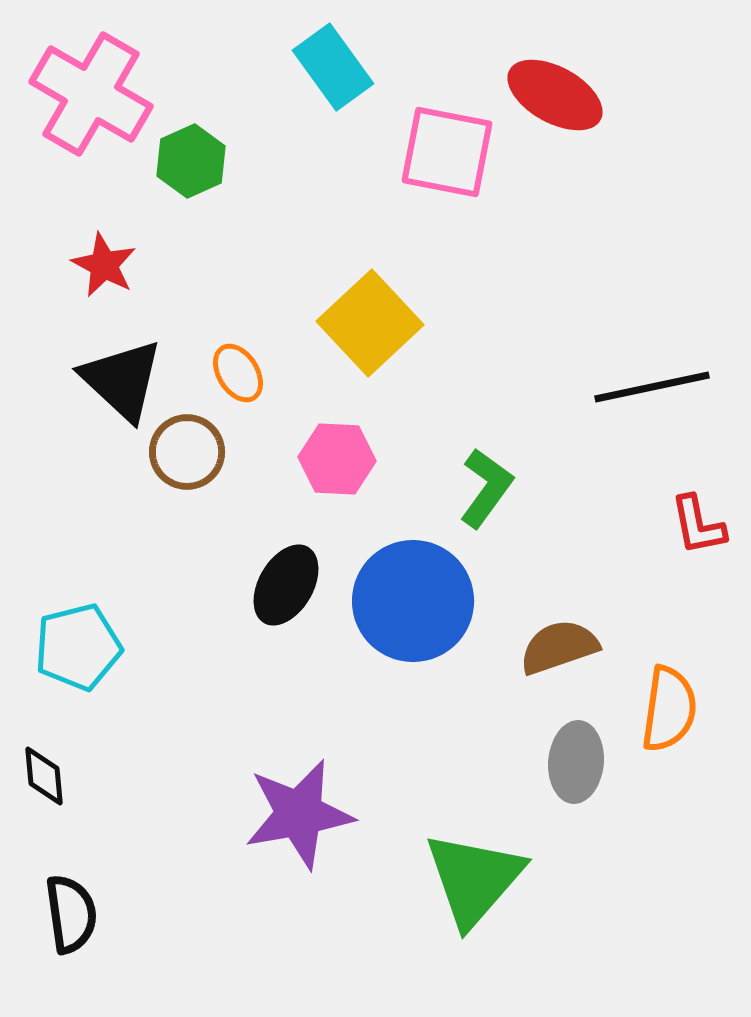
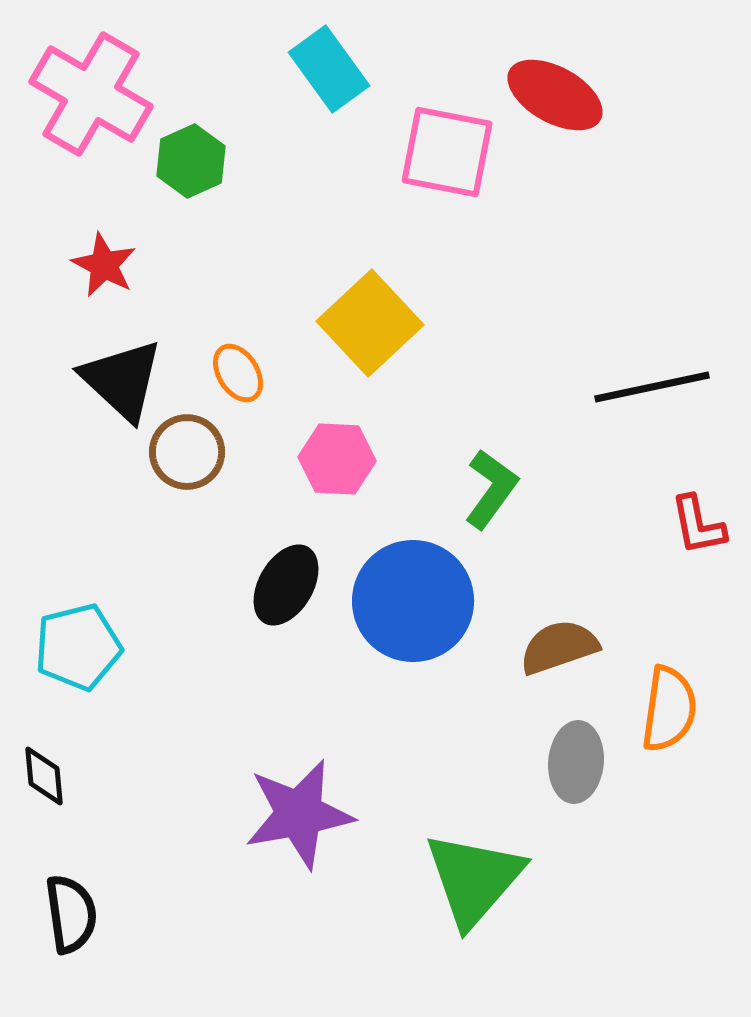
cyan rectangle: moved 4 px left, 2 px down
green L-shape: moved 5 px right, 1 px down
